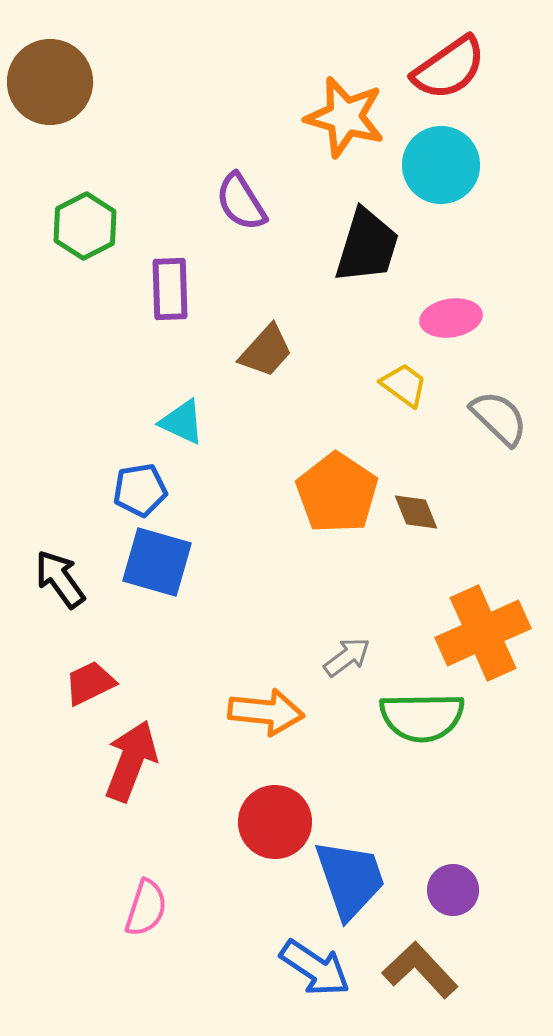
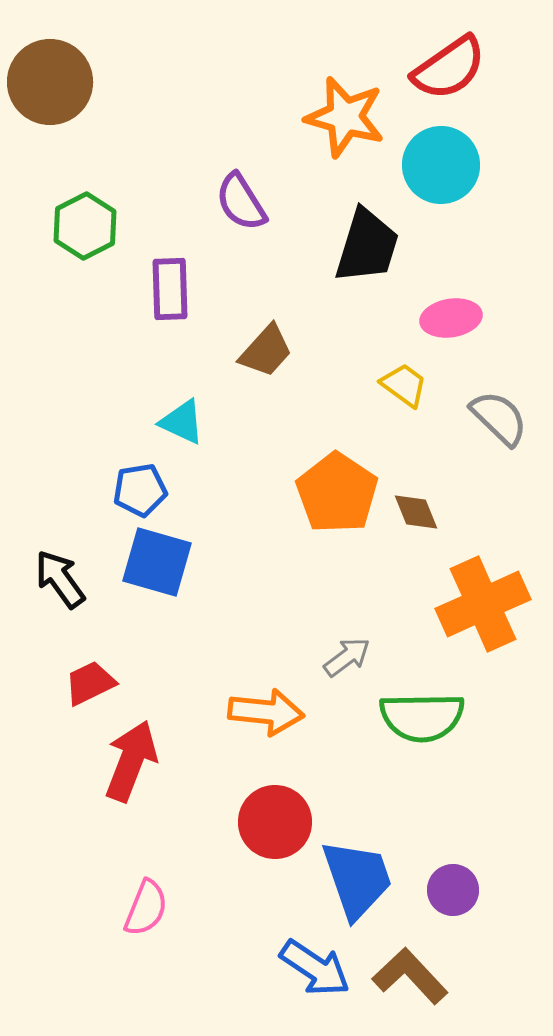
orange cross: moved 29 px up
blue trapezoid: moved 7 px right
pink semicircle: rotated 4 degrees clockwise
brown L-shape: moved 10 px left, 6 px down
